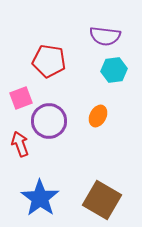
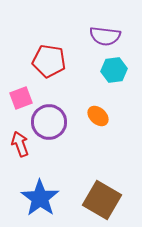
orange ellipse: rotated 75 degrees counterclockwise
purple circle: moved 1 px down
